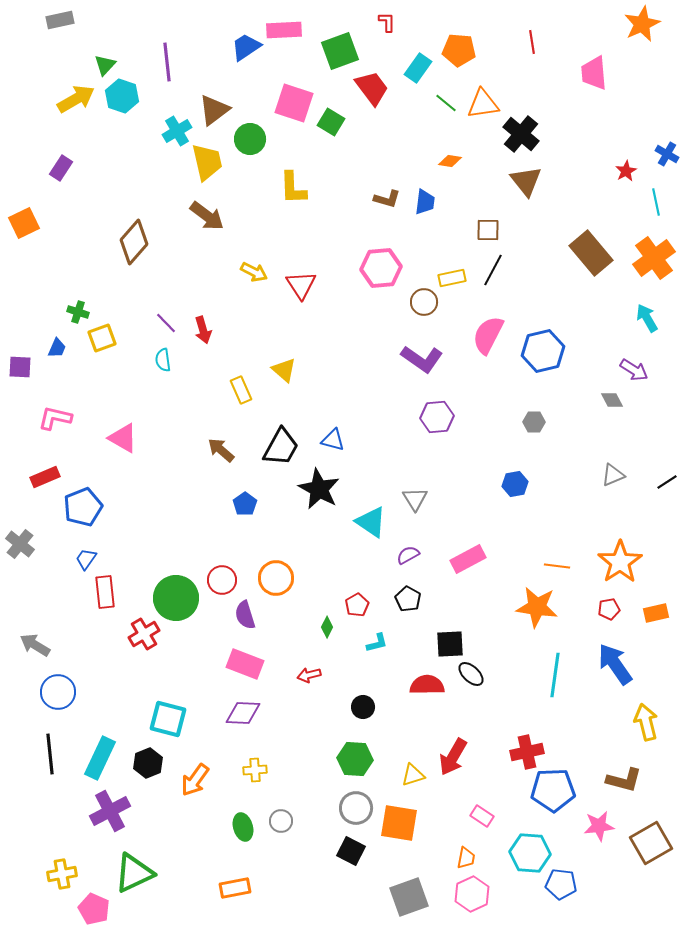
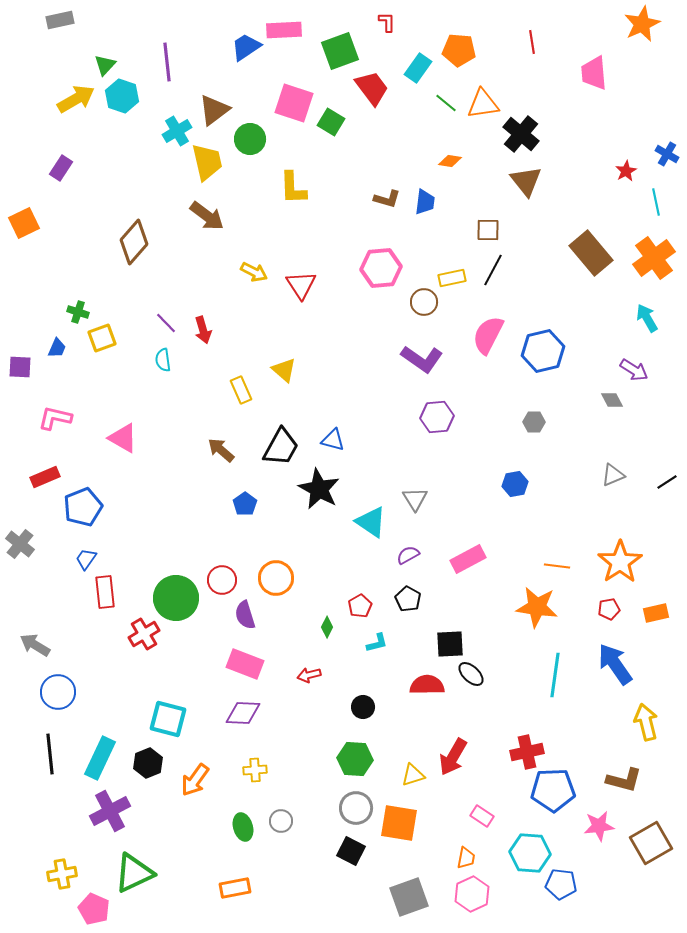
red pentagon at (357, 605): moved 3 px right, 1 px down
